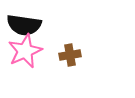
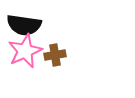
brown cross: moved 15 px left
